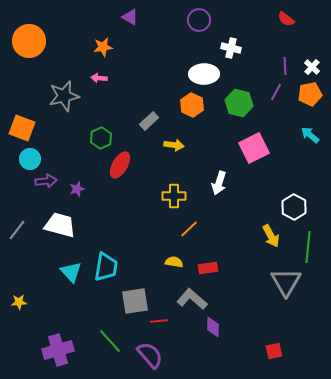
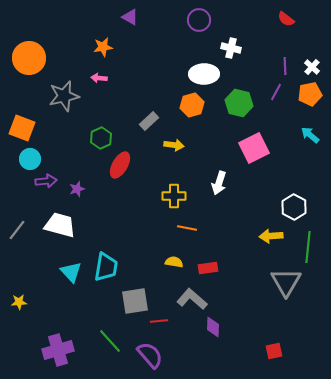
orange circle at (29, 41): moved 17 px down
orange hexagon at (192, 105): rotated 20 degrees clockwise
orange line at (189, 229): moved 2 px left, 1 px up; rotated 54 degrees clockwise
yellow arrow at (271, 236): rotated 115 degrees clockwise
